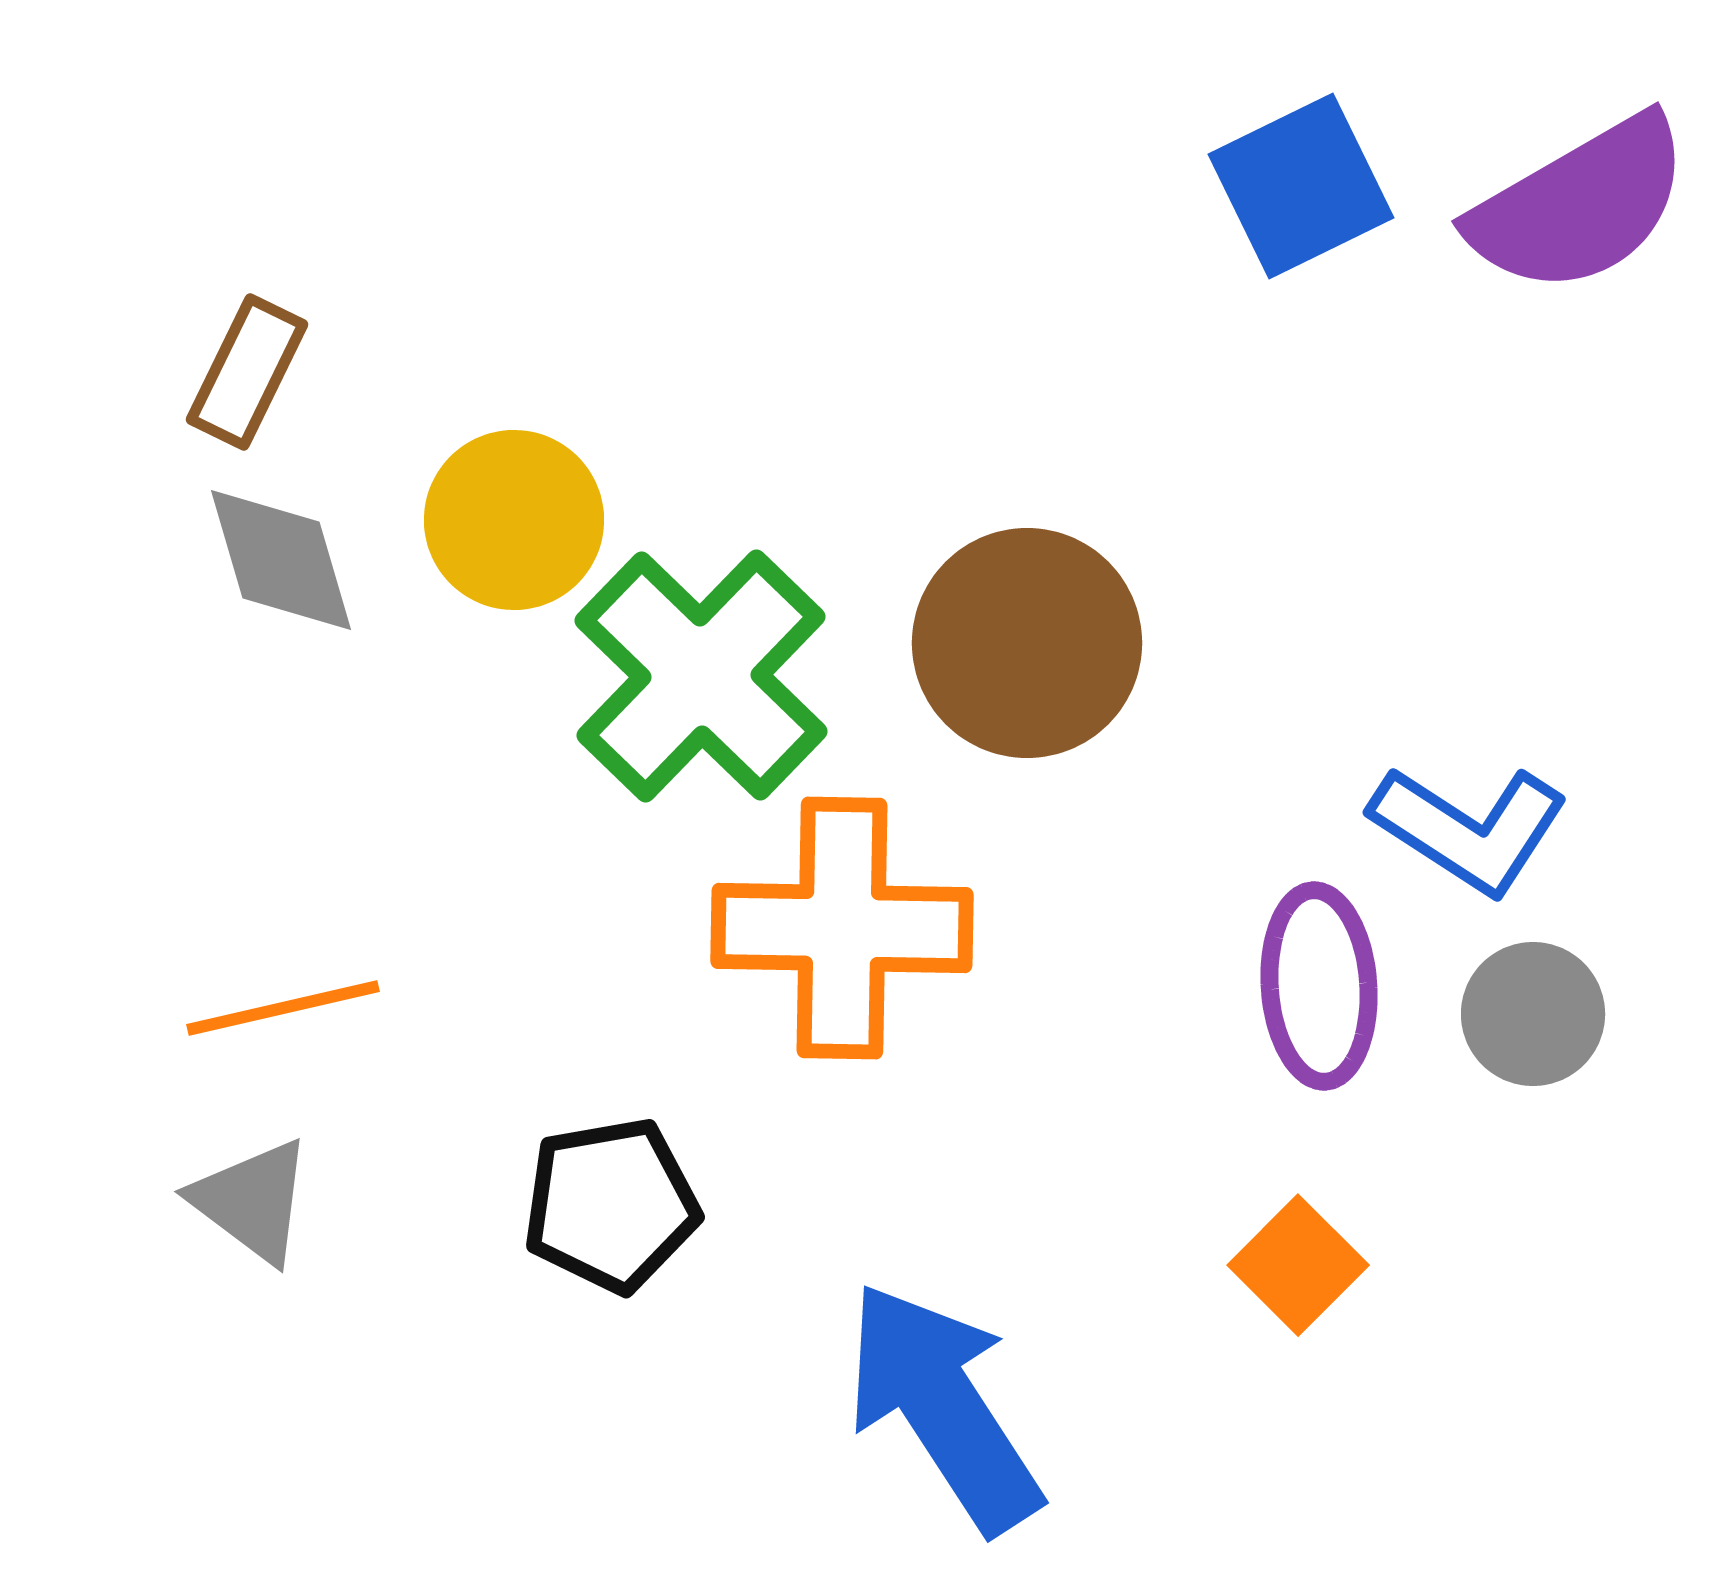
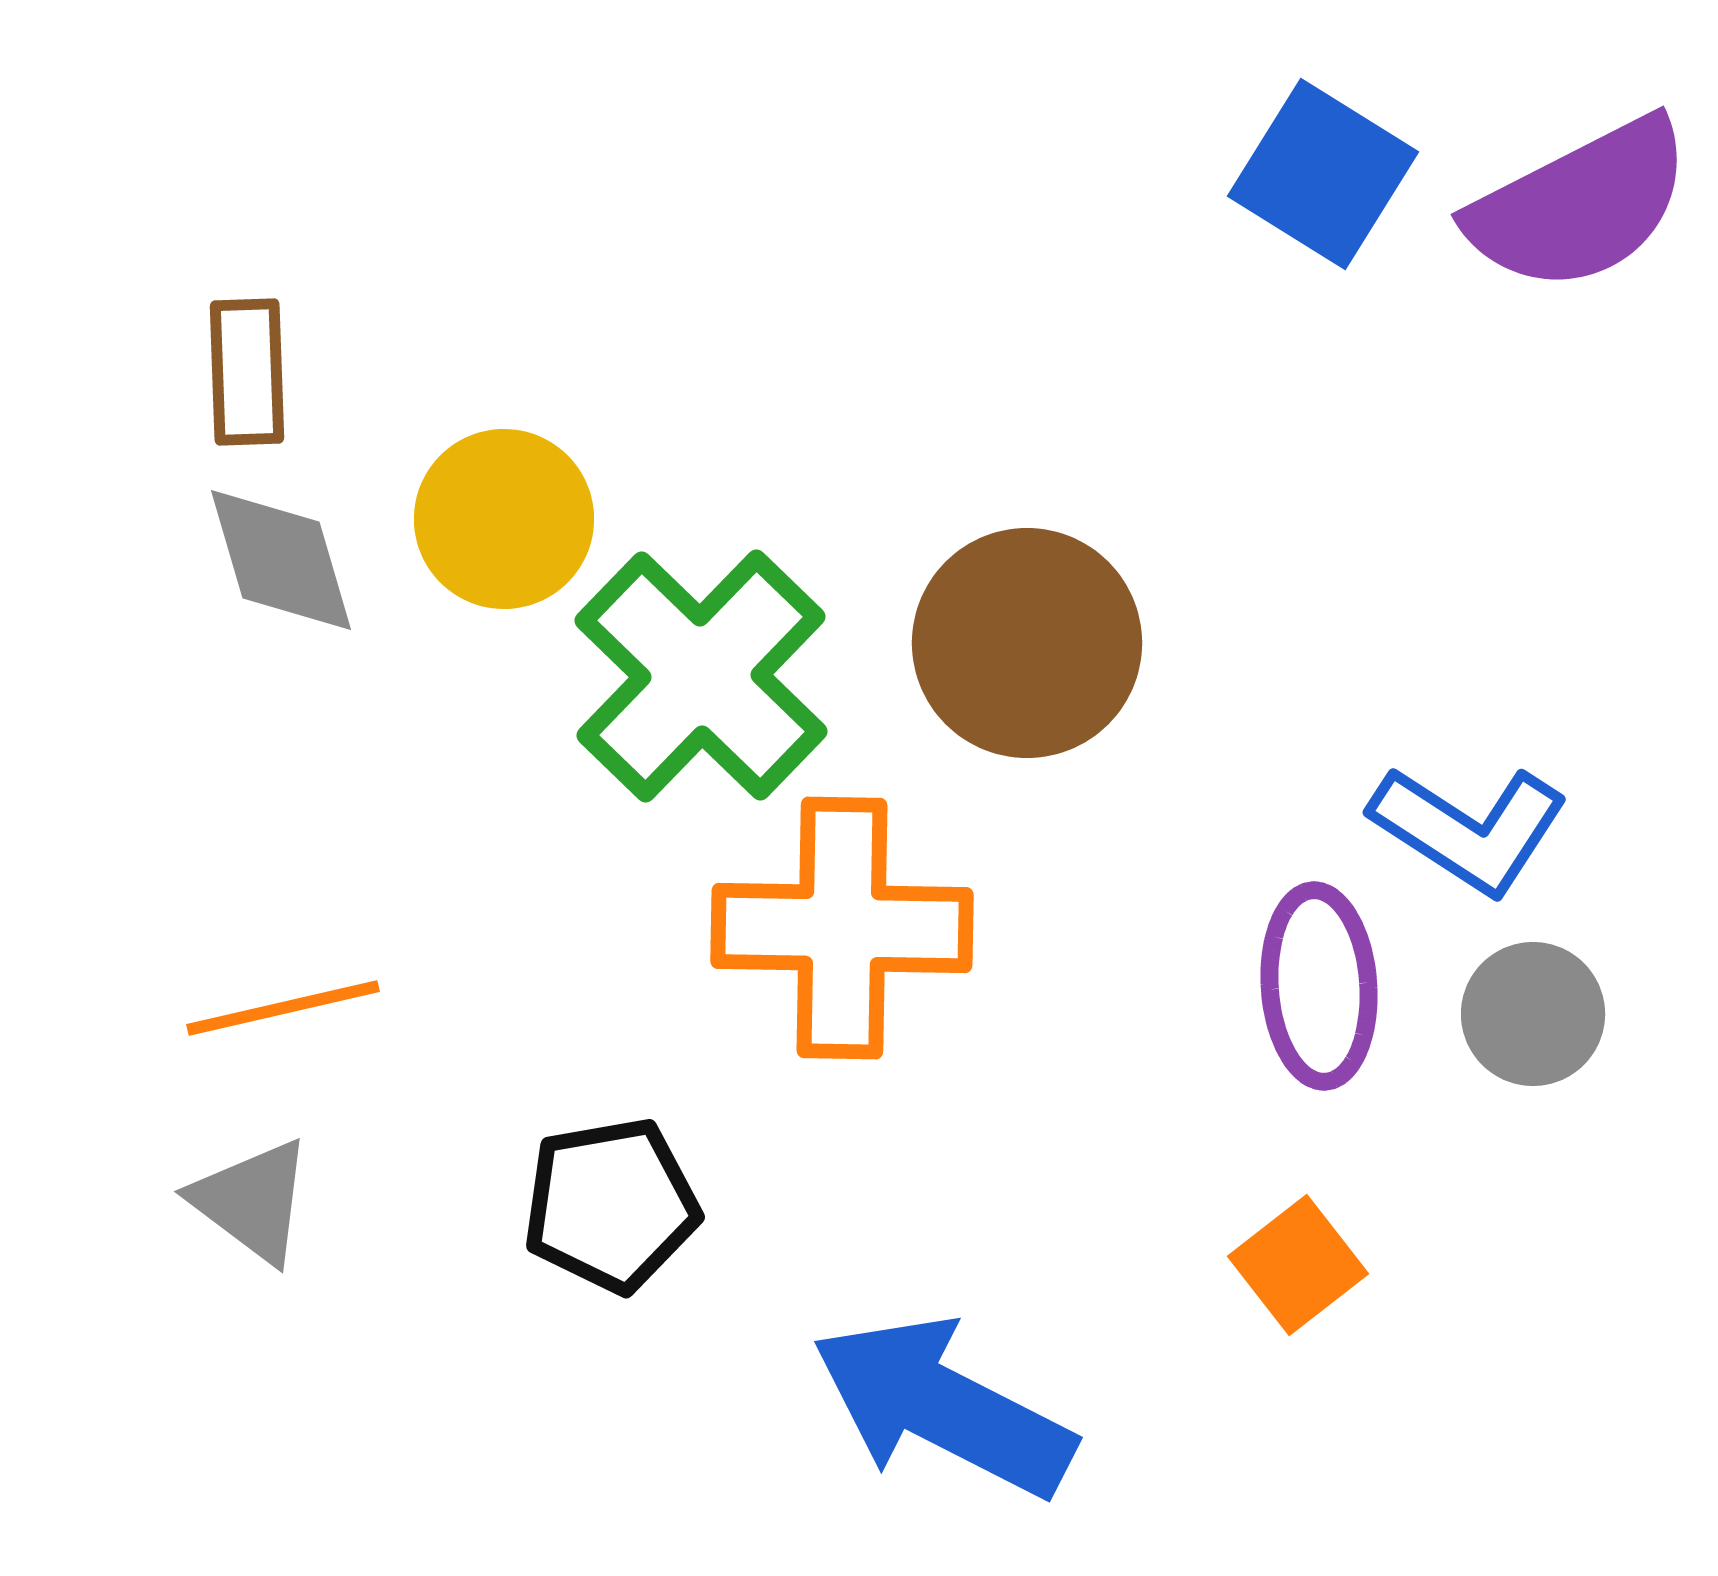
blue square: moved 22 px right, 12 px up; rotated 32 degrees counterclockwise
purple semicircle: rotated 3 degrees clockwise
brown rectangle: rotated 28 degrees counterclockwise
yellow circle: moved 10 px left, 1 px up
orange square: rotated 7 degrees clockwise
blue arrow: rotated 30 degrees counterclockwise
